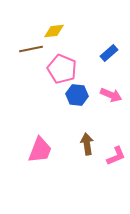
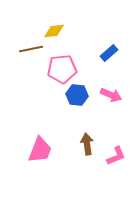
pink pentagon: rotated 28 degrees counterclockwise
